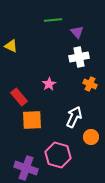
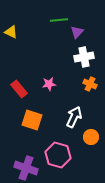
green line: moved 6 px right
purple triangle: rotated 24 degrees clockwise
yellow triangle: moved 14 px up
white cross: moved 5 px right
pink star: rotated 24 degrees clockwise
red rectangle: moved 8 px up
orange square: rotated 20 degrees clockwise
